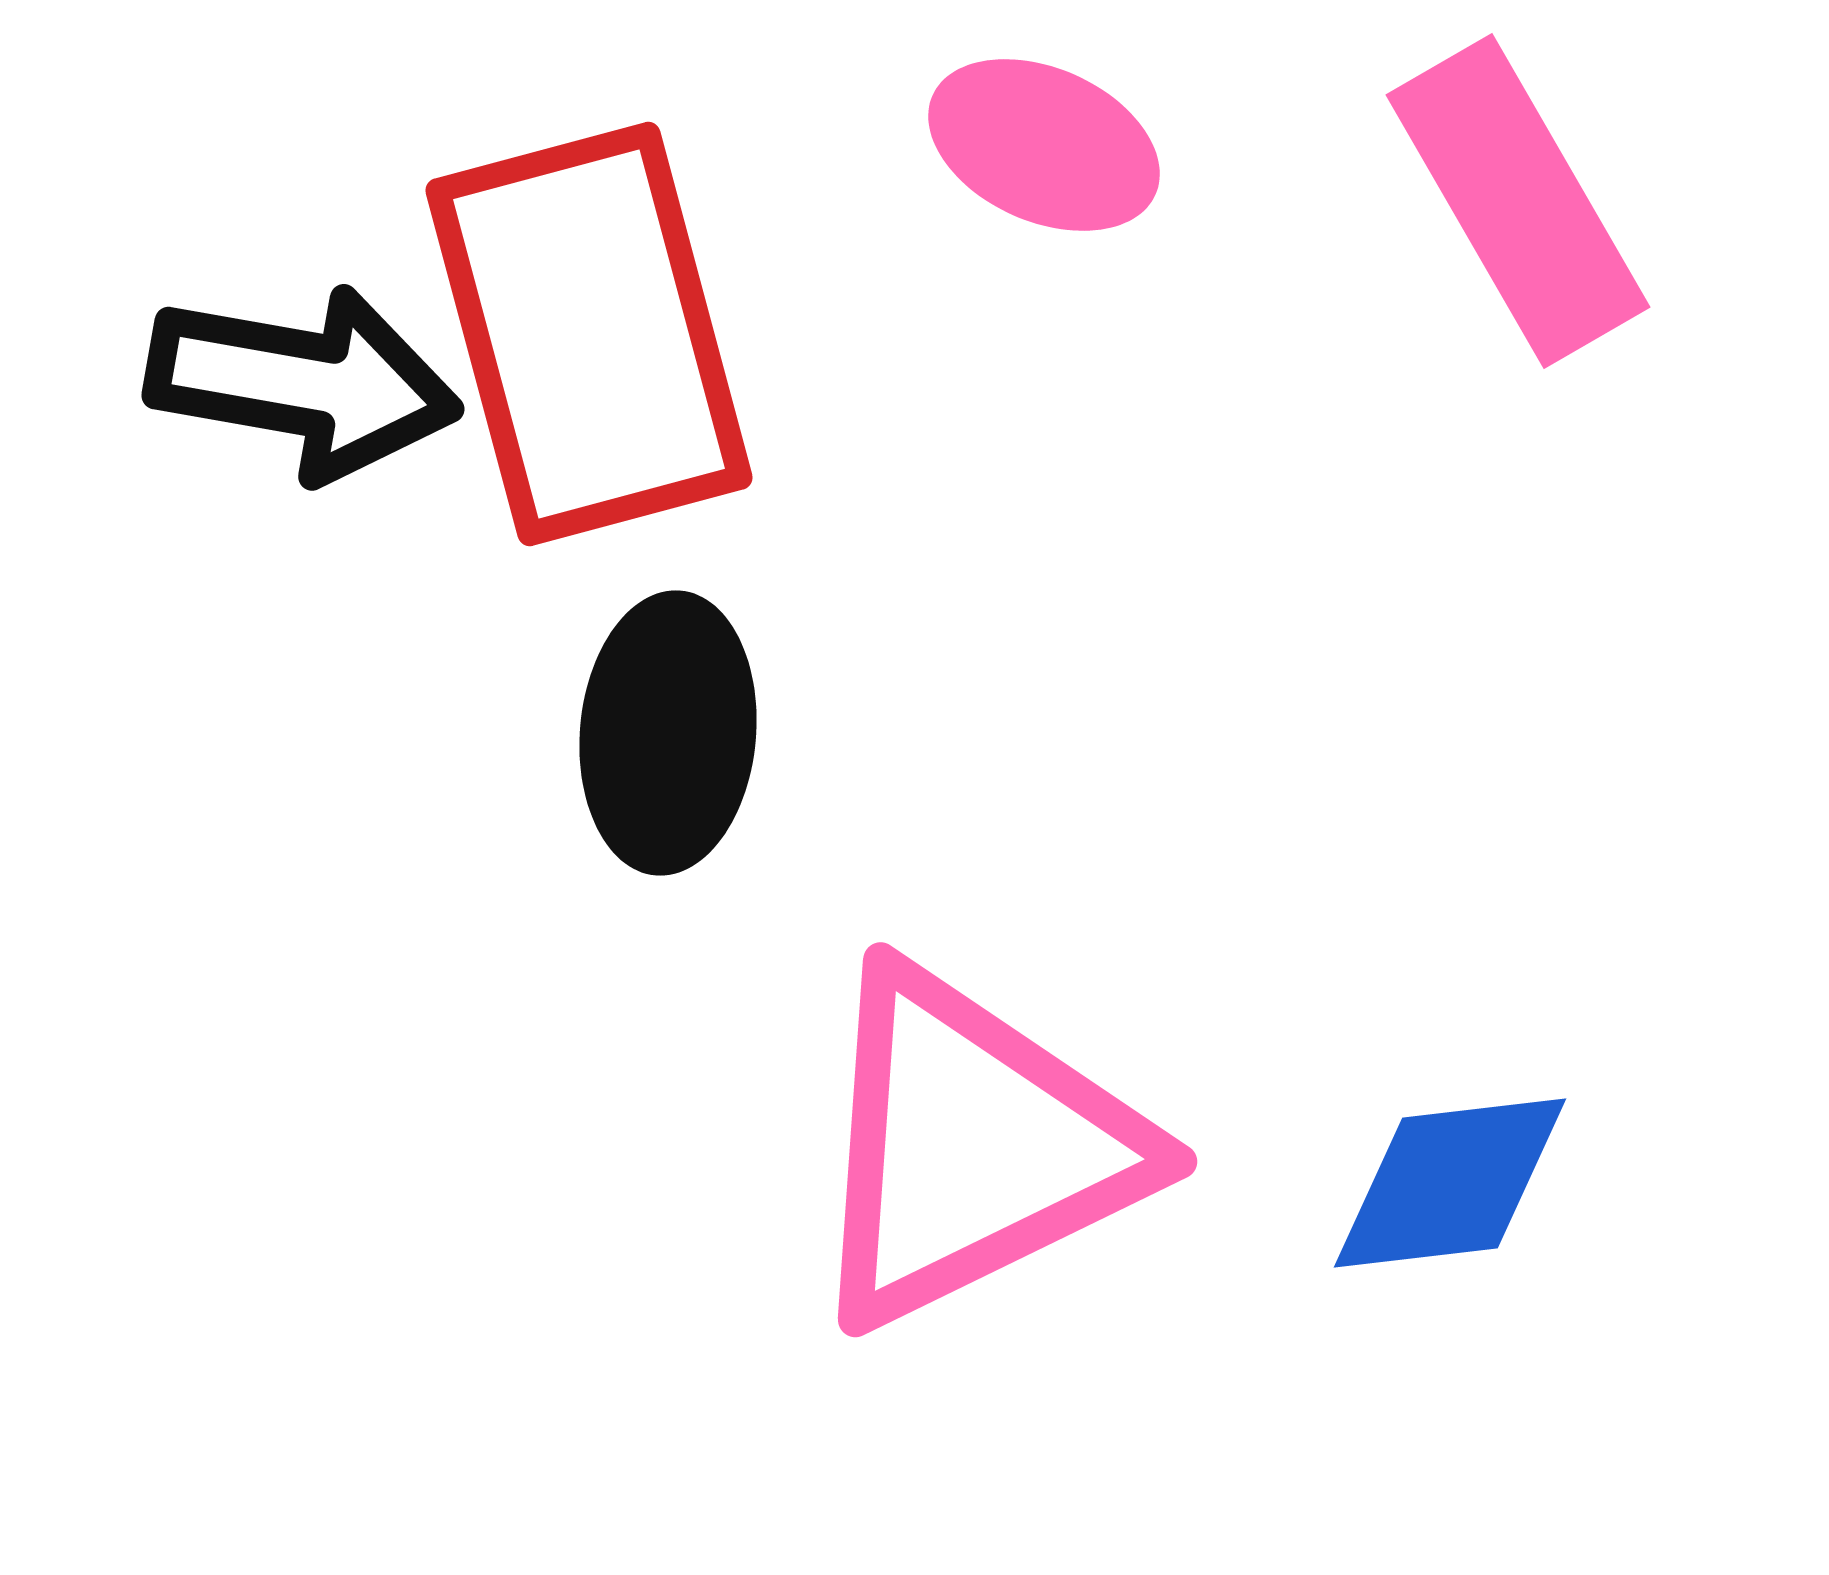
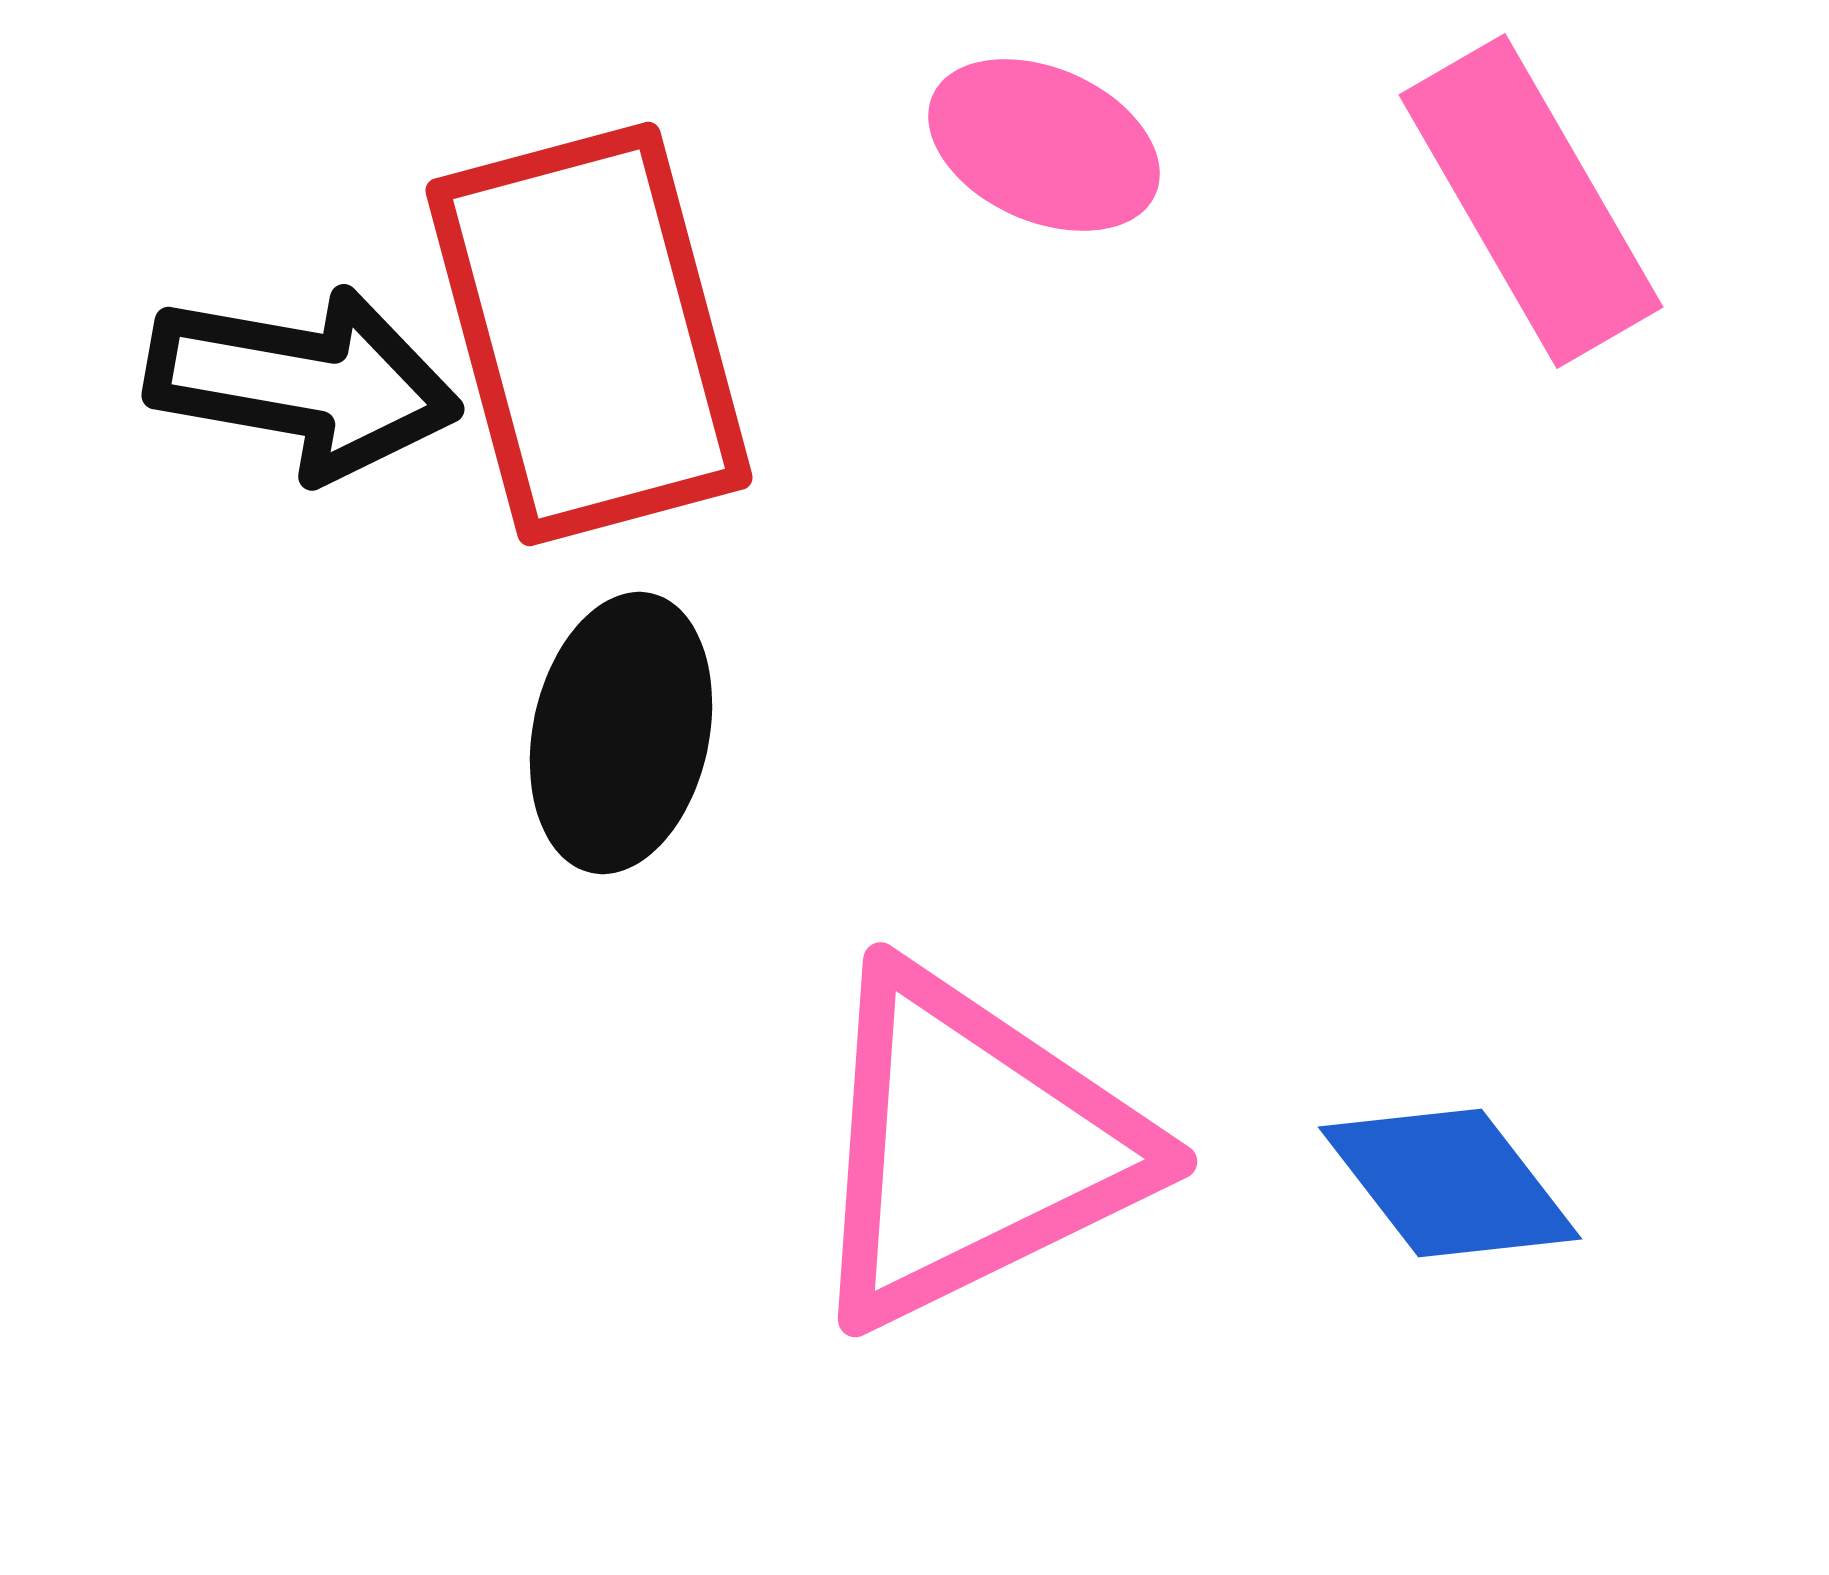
pink rectangle: moved 13 px right
black ellipse: moved 47 px left; rotated 7 degrees clockwise
blue diamond: rotated 59 degrees clockwise
